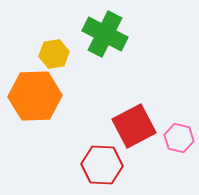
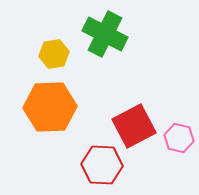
orange hexagon: moved 15 px right, 11 px down
